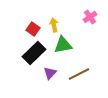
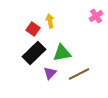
pink cross: moved 6 px right, 1 px up
yellow arrow: moved 4 px left, 4 px up
green triangle: moved 1 px left, 8 px down
